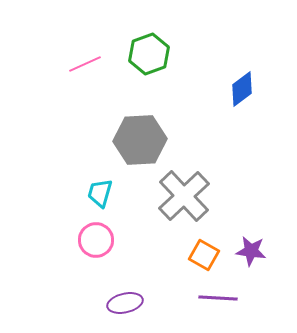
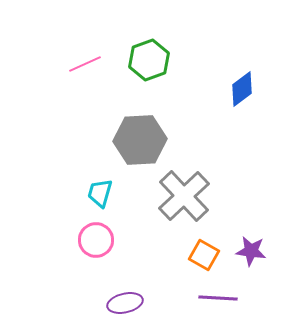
green hexagon: moved 6 px down
